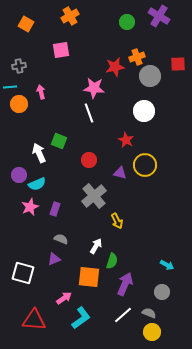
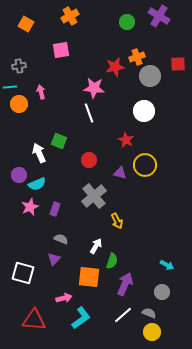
purple triangle at (54, 259): rotated 24 degrees counterclockwise
pink arrow at (64, 298): rotated 21 degrees clockwise
